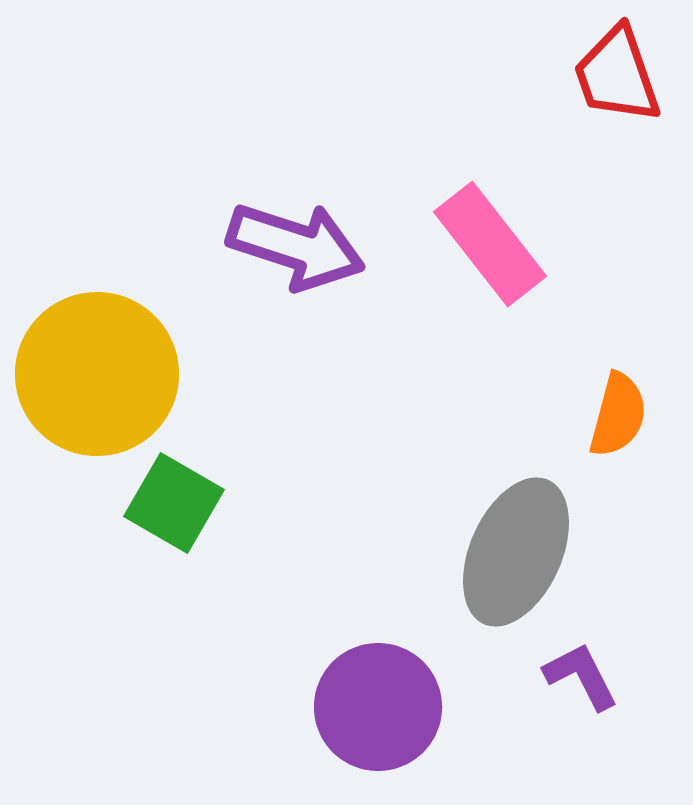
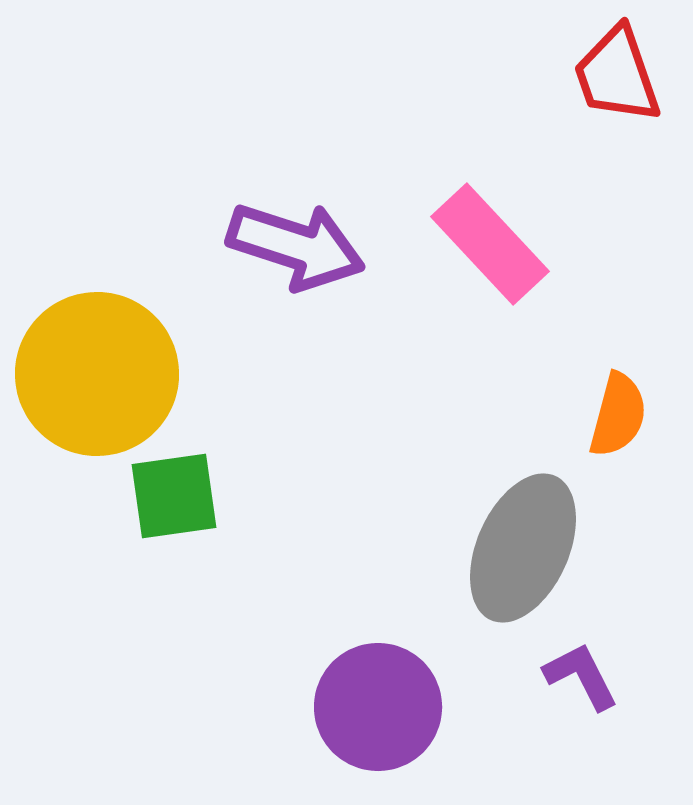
pink rectangle: rotated 5 degrees counterclockwise
green square: moved 7 px up; rotated 38 degrees counterclockwise
gray ellipse: moved 7 px right, 4 px up
